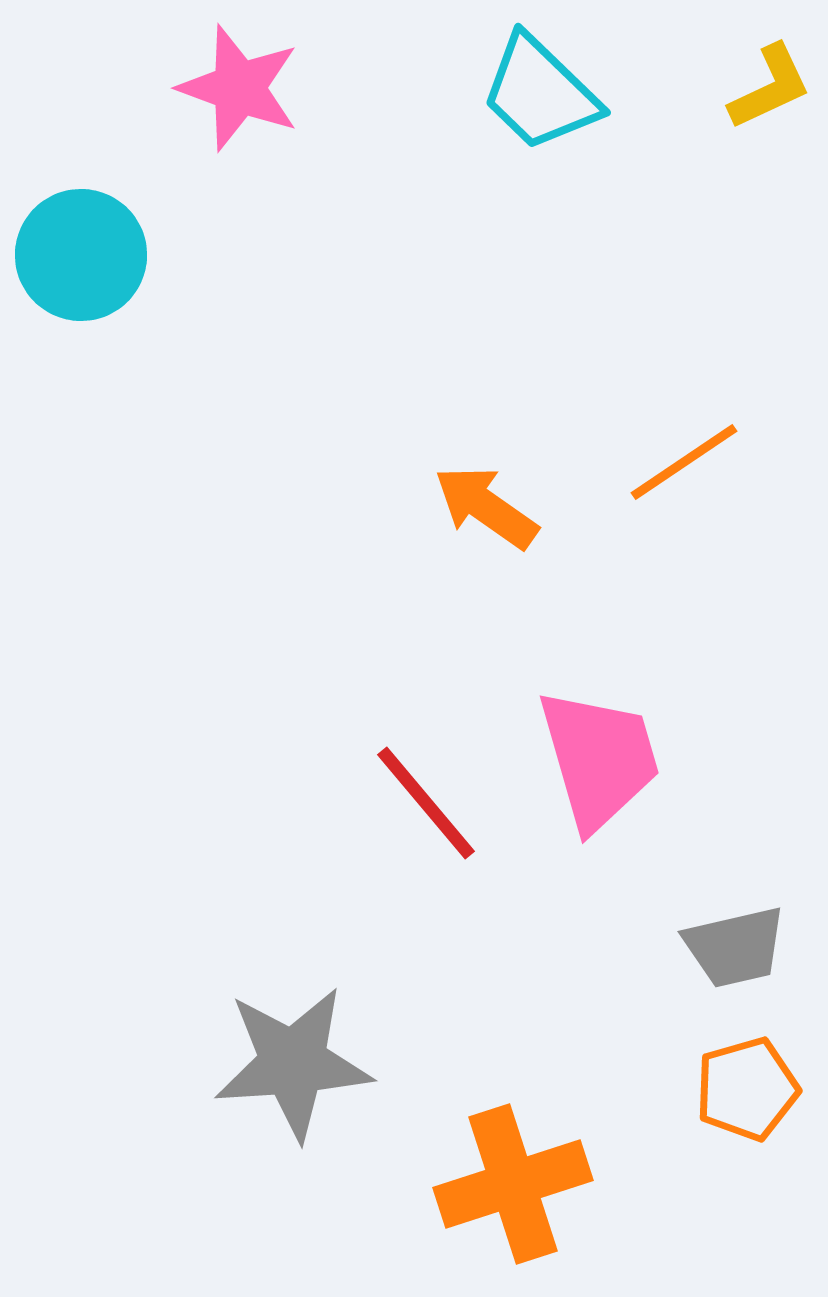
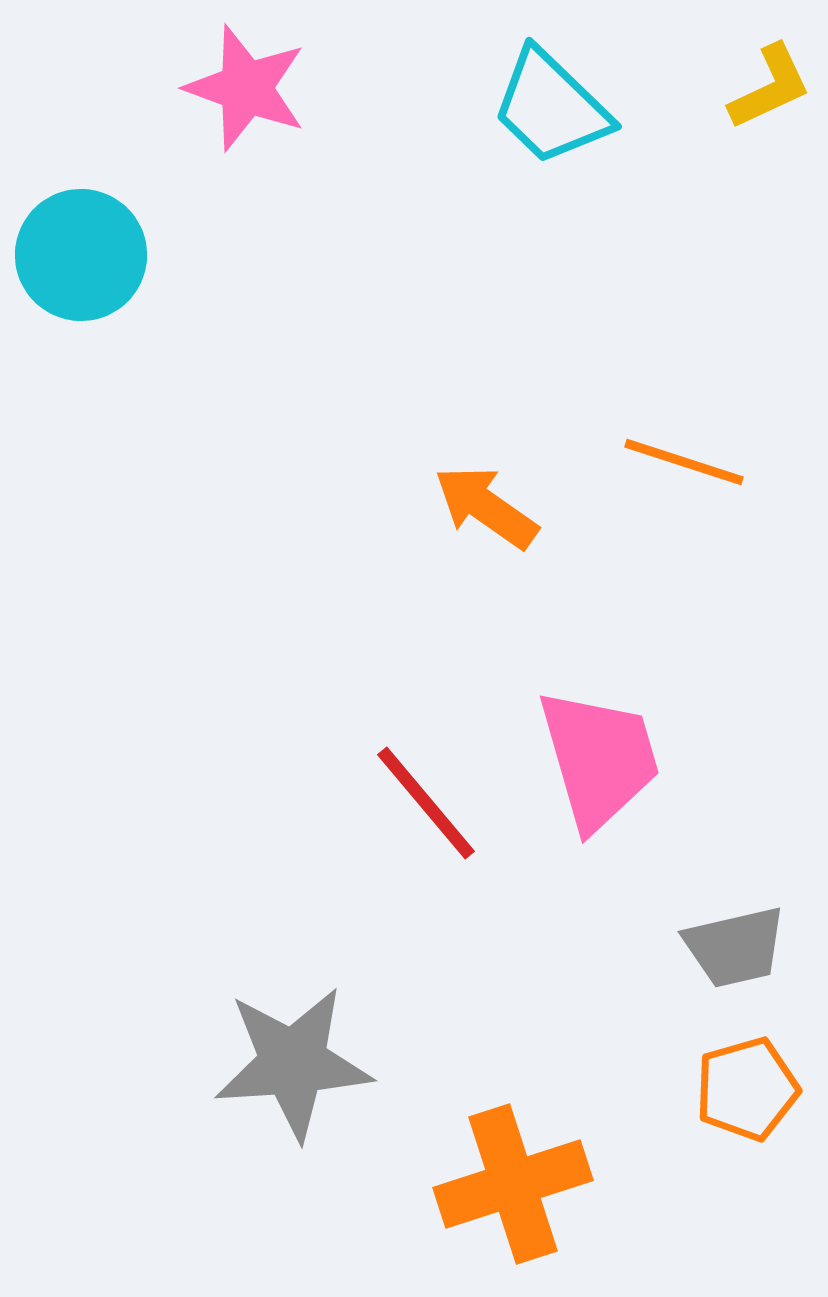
pink star: moved 7 px right
cyan trapezoid: moved 11 px right, 14 px down
orange line: rotated 52 degrees clockwise
